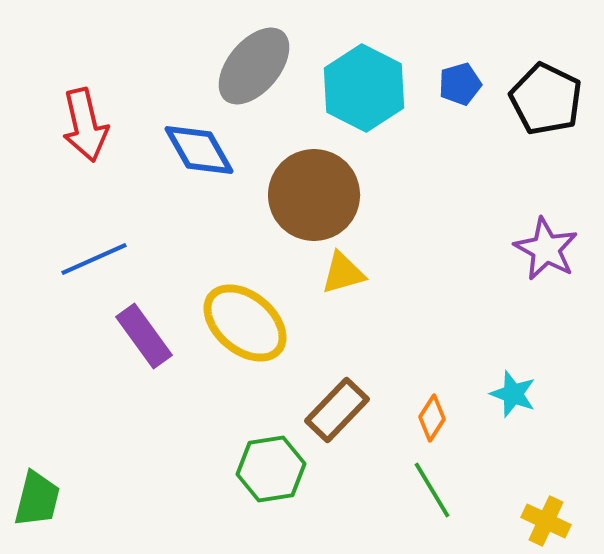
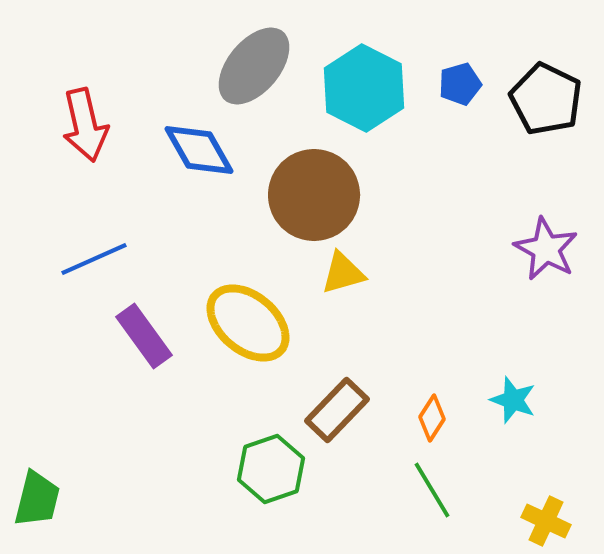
yellow ellipse: moved 3 px right
cyan star: moved 6 px down
green hexagon: rotated 10 degrees counterclockwise
